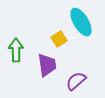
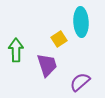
cyan ellipse: rotated 28 degrees clockwise
purple trapezoid: rotated 10 degrees counterclockwise
purple semicircle: moved 4 px right, 1 px down
